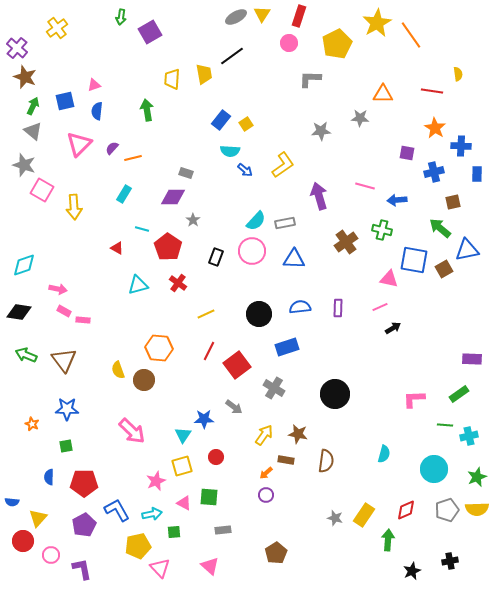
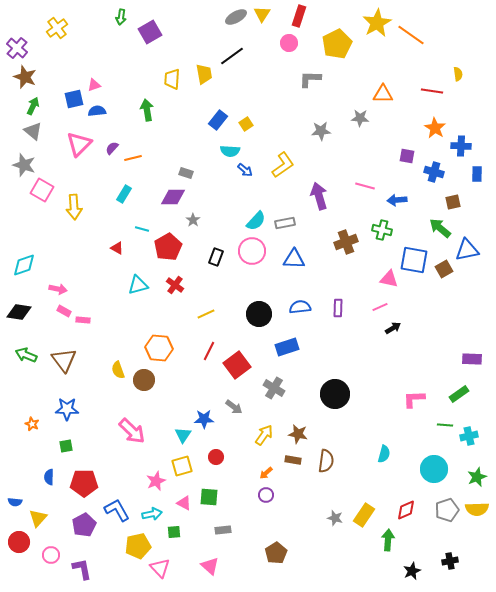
orange line at (411, 35): rotated 20 degrees counterclockwise
blue square at (65, 101): moved 9 px right, 2 px up
blue semicircle at (97, 111): rotated 78 degrees clockwise
blue rectangle at (221, 120): moved 3 px left
purple square at (407, 153): moved 3 px down
blue cross at (434, 172): rotated 30 degrees clockwise
brown cross at (346, 242): rotated 15 degrees clockwise
red pentagon at (168, 247): rotated 8 degrees clockwise
red cross at (178, 283): moved 3 px left, 2 px down
brown rectangle at (286, 460): moved 7 px right
blue semicircle at (12, 502): moved 3 px right
red circle at (23, 541): moved 4 px left, 1 px down
